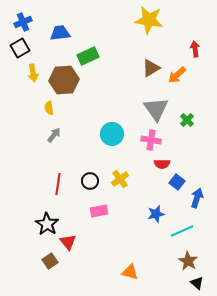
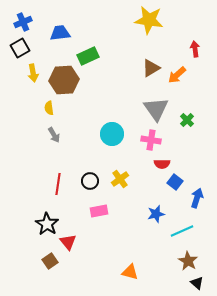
gray arrow: rotated 112 degrees clockwise
blue square: moved 2 px left
